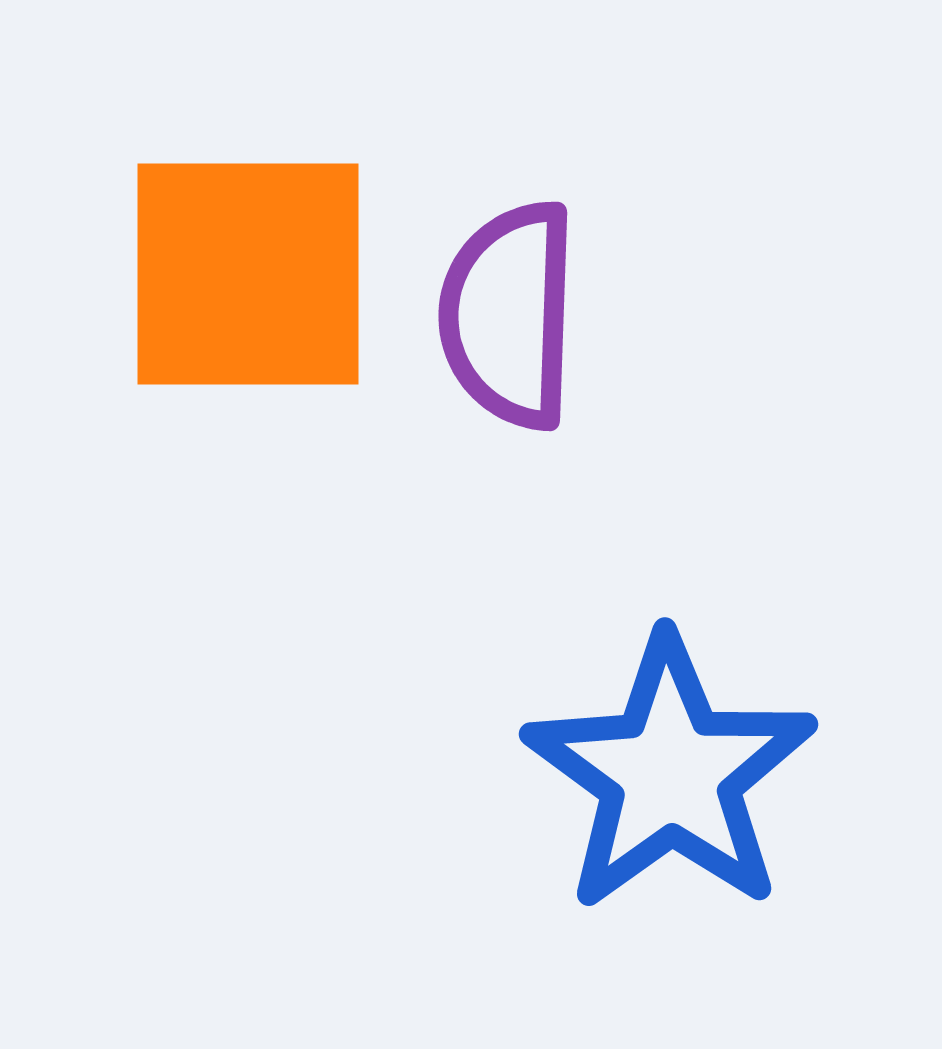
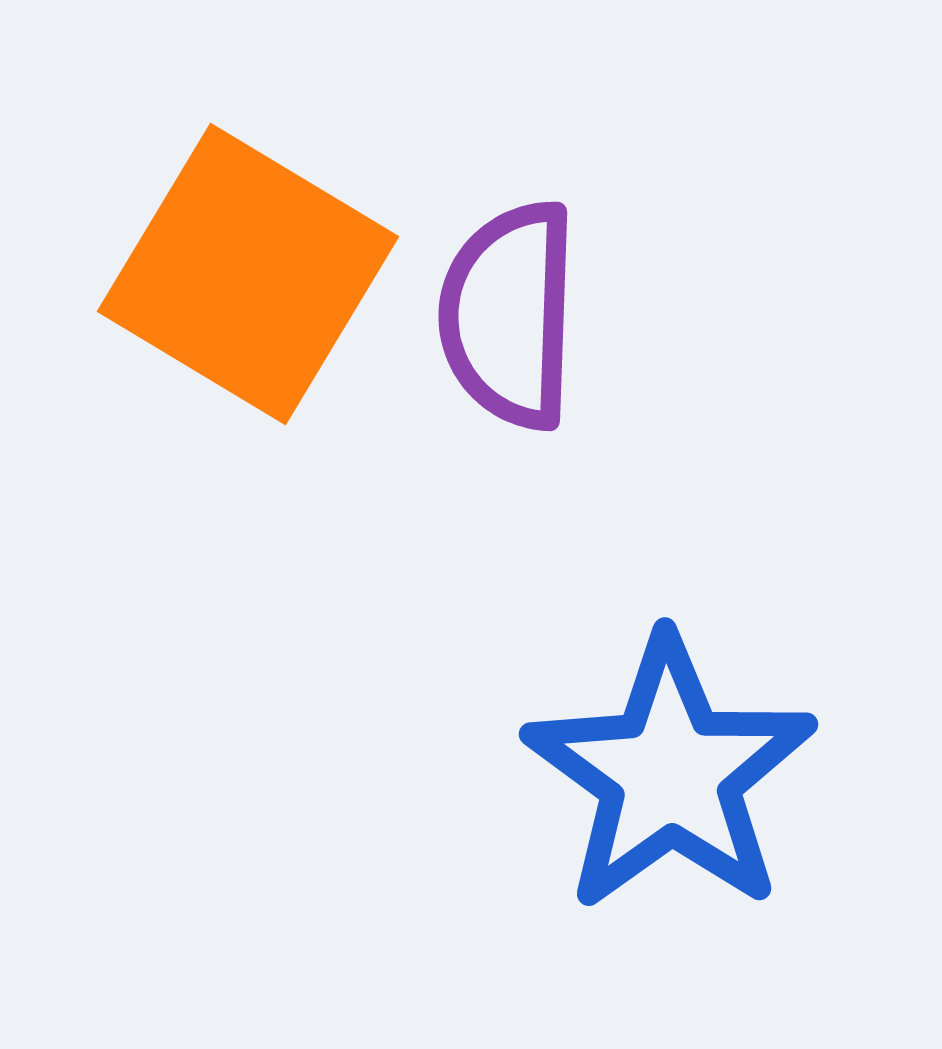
orange square: rotated 31 degrees clockwise
